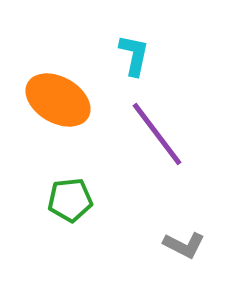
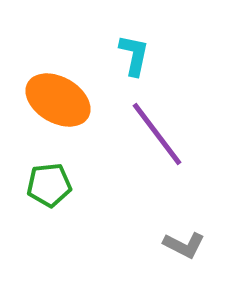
green pentagon: moved 21 px left, 15 px up
